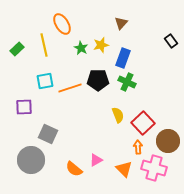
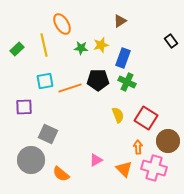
brown triangle: moved 1 px left, 2 px up; rotated 16 degrees clockwise
green star: rotated 24 degrees counterclockwise
red square: moved 3 px right, 5 px up; rotated 15 degrees counterclockwise
orange semicircle: moved 13 px left, 5 px down
